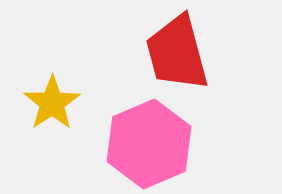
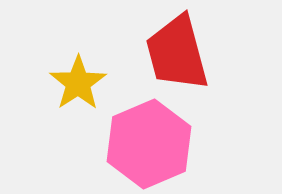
yellow star: moved 26 px right, 20 px up
